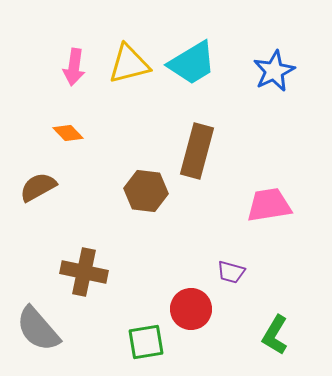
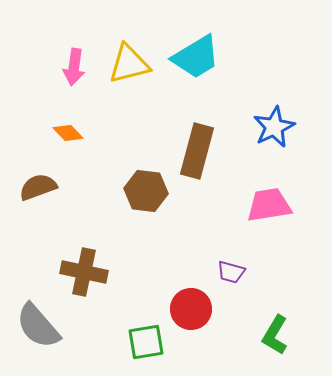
cyan trapezoid: moved 4 px right, 6 px up
blue star: moved 56 px down
brown semicircle: rotated 9 degrees clockwise
gray semicircle: moved 3 px up
